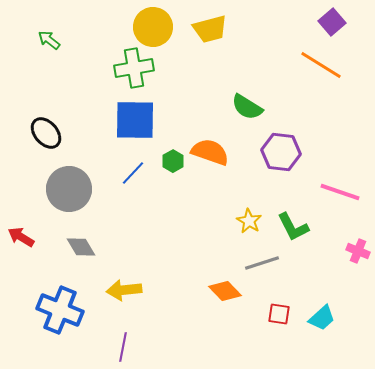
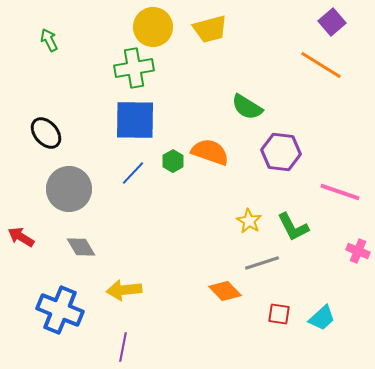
green arrow: rotated 25 degrees clockwise
